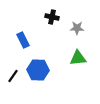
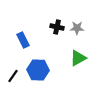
black cross: moved 5 px right, 10 px down
green triangle: rotated 24 degrees counterclockwise
